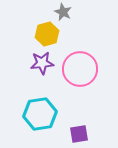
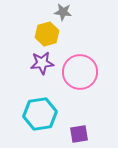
gray star: rotated 18 degrees counterclockwise
pink circle: moved 3 px down
